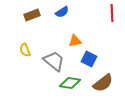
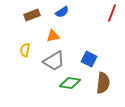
red line: rotated 24 degrees clockwise
orange triangle: moved 22 px left, 5 px up
yellow semicircle: rotated 32 degrees clockwise
gray trapezoid: rotated 110 degrees clockwise
brown semicircle: rotated 45 degrees counterclockwise
